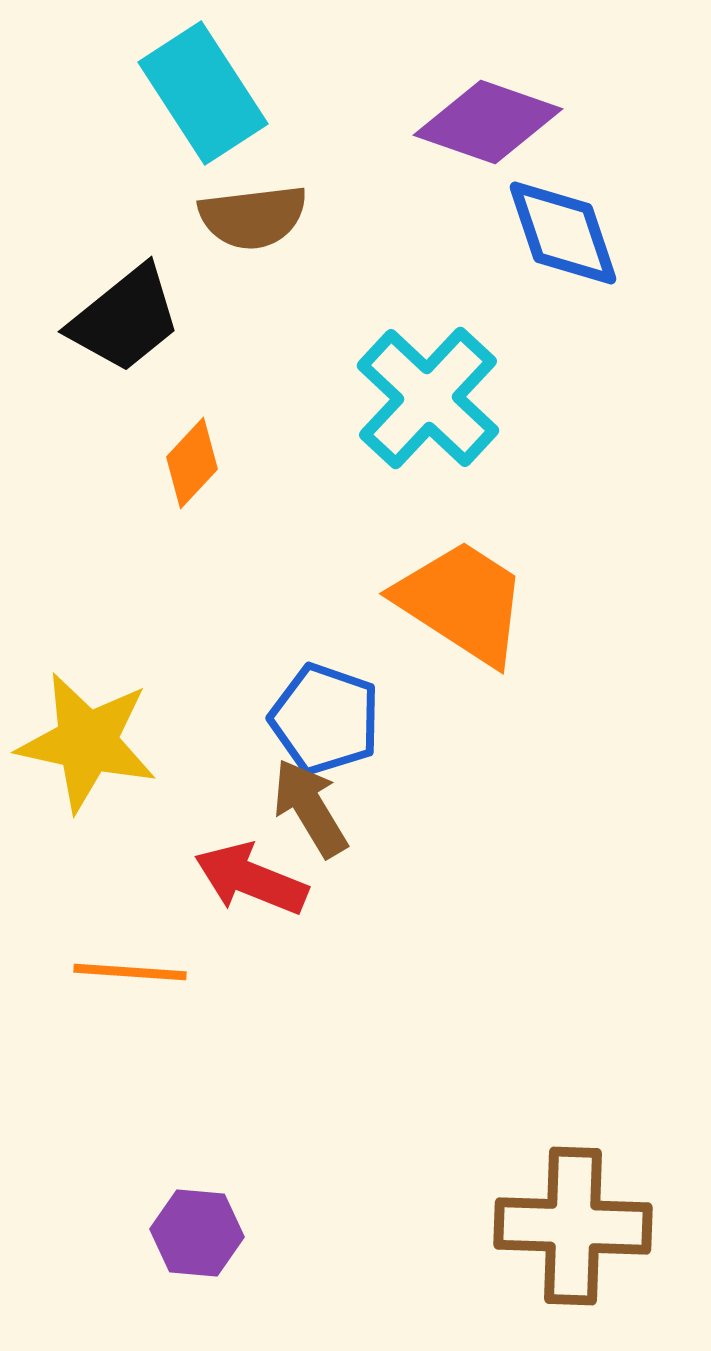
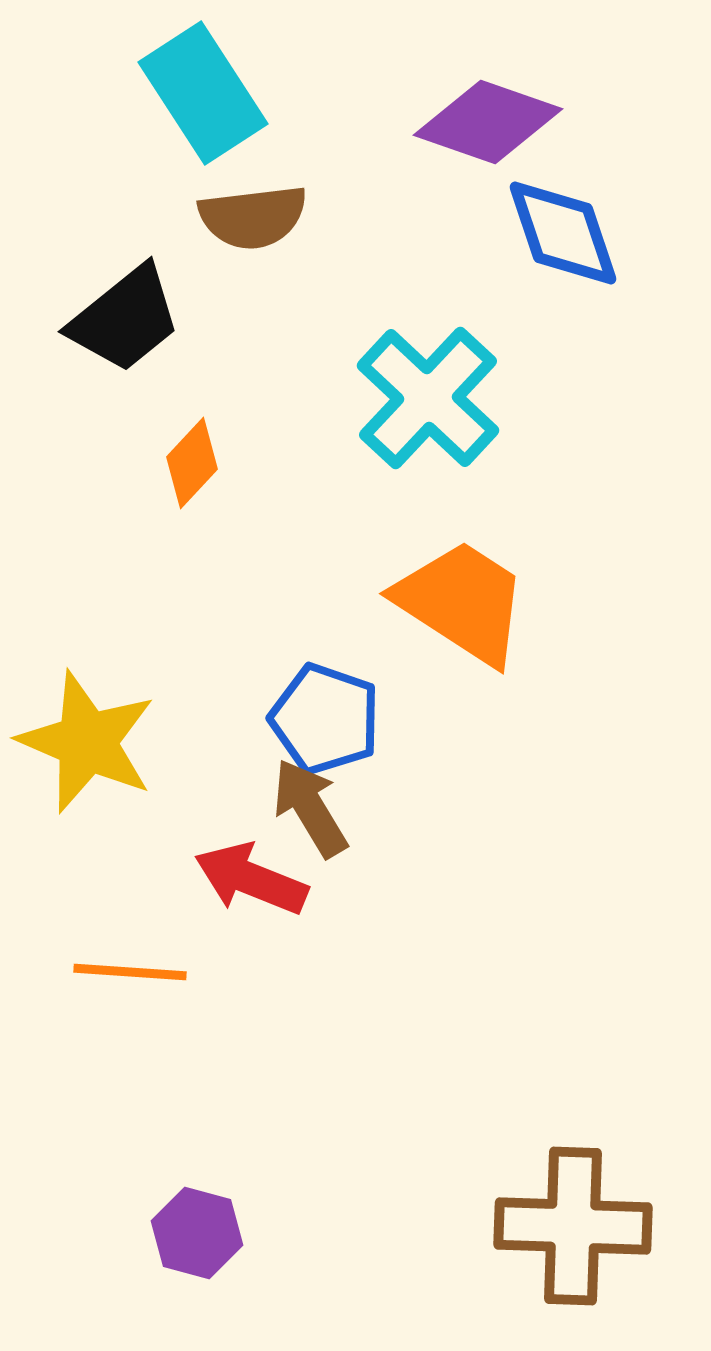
yellow star: rotated 11 degrees clockwise
purple hexagon: rotated 10 degrees clockwise
